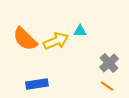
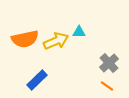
cyan triangle: moved 1 px left, 1 px down
orange semicircle: rotated 56 degrees counterclockwise
blue rectangle: moved 4 px up; rotated 35 degrees counterclockwise
